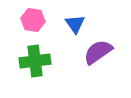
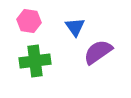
pink hexagon: moved 4 px left, 1 px down
blue triangle: moved 3 px down
